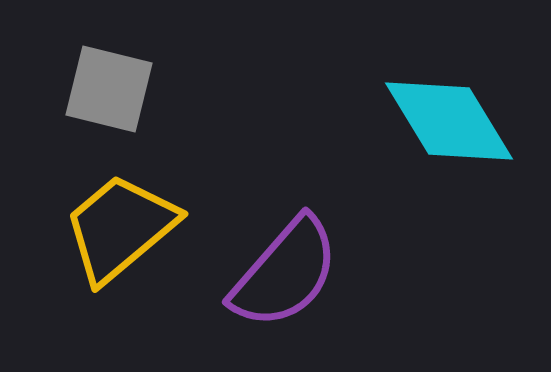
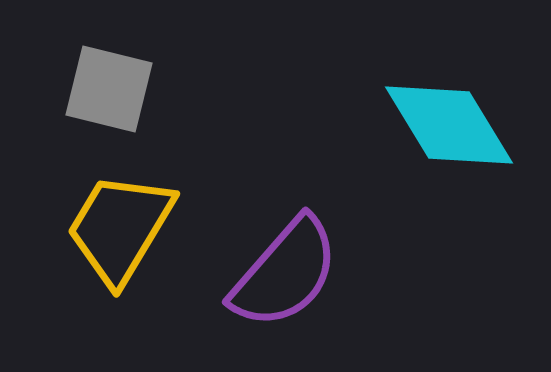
cyan diamond: moved 4 px down
yellow trapezoid: rotated 19 degrees counterclockwise
